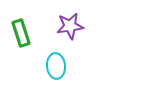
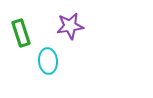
cyan ellipse: moved 8 px left, 5 px up
